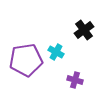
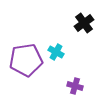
black cross: moved 7 px up
purple cross: moved 6 px down
